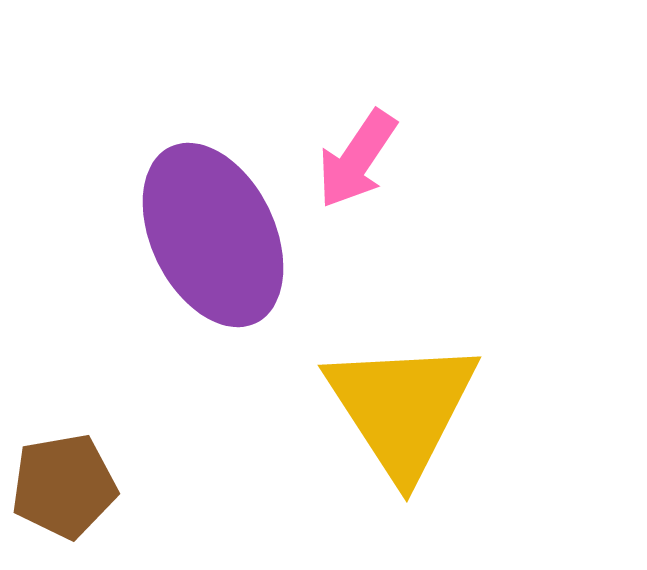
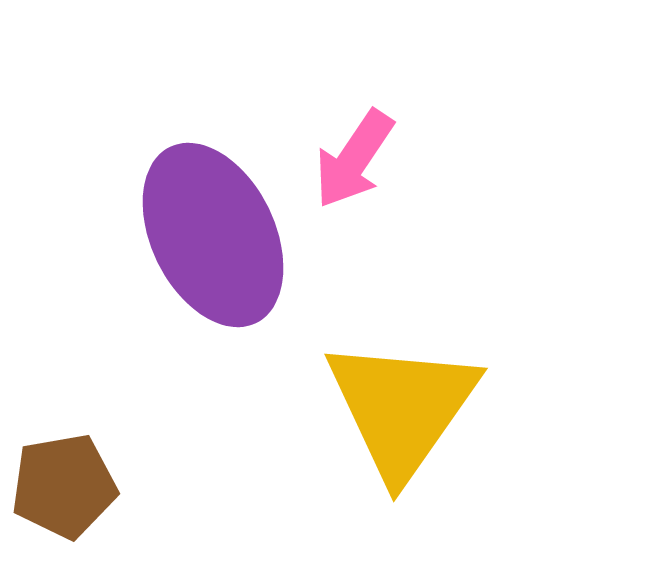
pink arrow: moved 3 px left
yellow triangle: rotated 8 degrees clockwise
